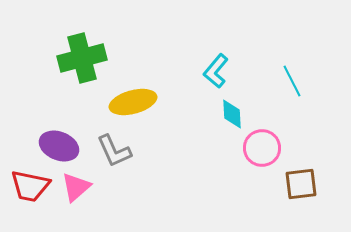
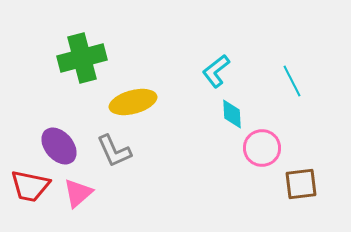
cyan L-shape: rotated 12 degrees clockwise
purple ellipse: rotated 27 degrees clockwise
pink triangle: moved 2 px right, 6 px down
